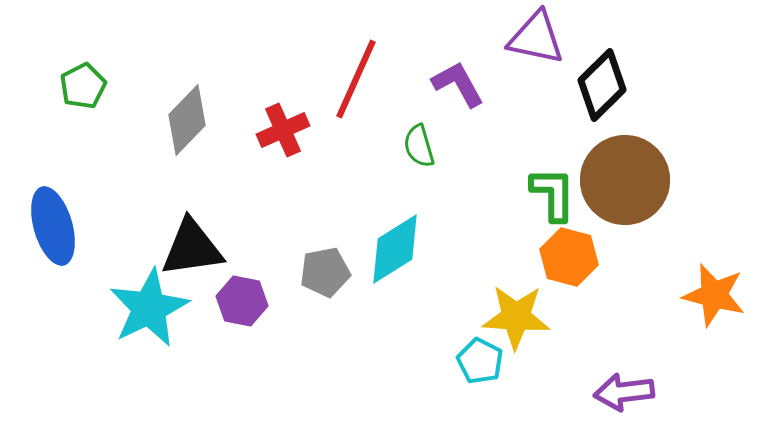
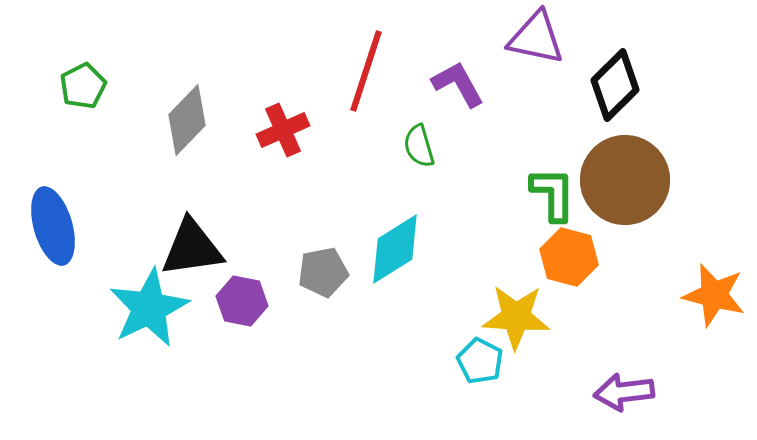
red line: moved 10 px right, 8 px up; rotated 6 degrees counterclockwise
black diamond: moved 13 px right
gray pentagon: moved 2 px left
